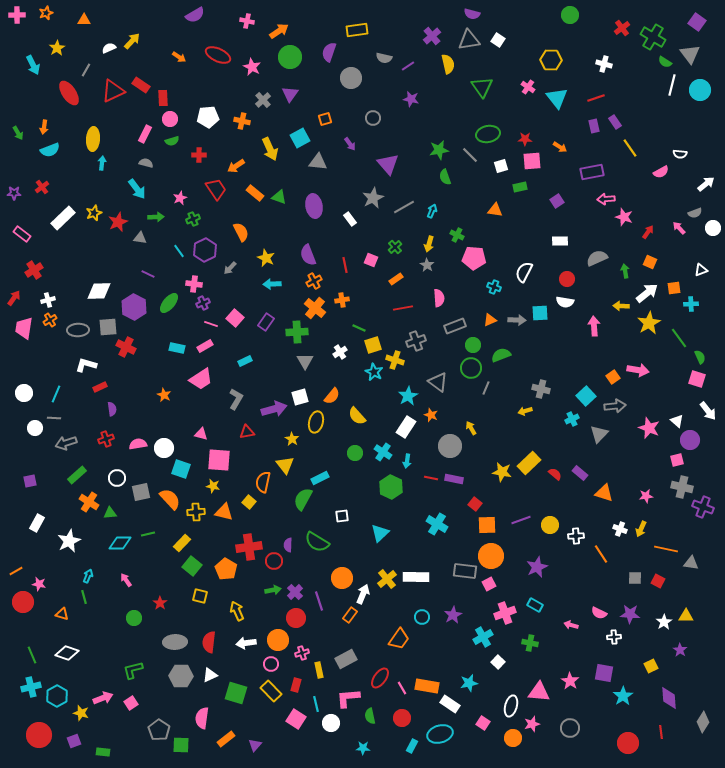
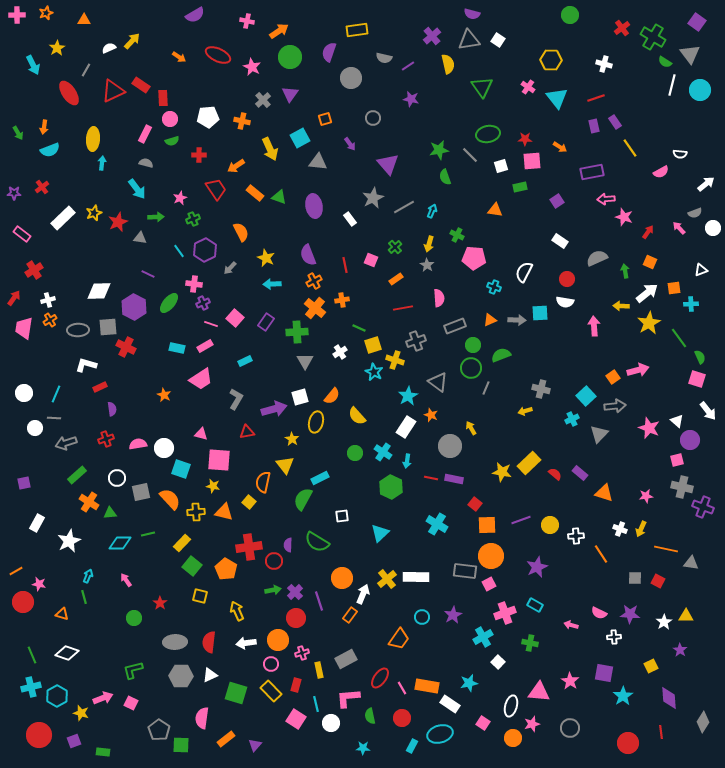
white rectangle at (560, 241): rotated 35 degrees clockwise
pink arrow at (638, 370): rotated 25 degrees counterclockwise
purple square at (30, 481): moved 6 px left, 2 px down
pink square at (131, 703): rotated 32 degrees counterclockwise
